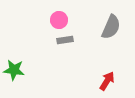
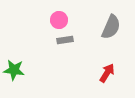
red arrow: moved 8 px up
